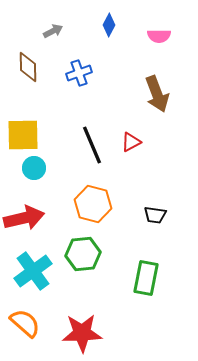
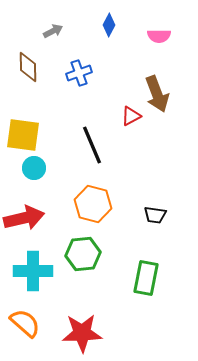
yellow square: rotated 9 degrees clockwise
red triangle: moved 26 px up
cyan cross: rotated 36 degrees clockwise
